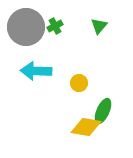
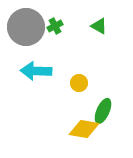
green triangle: rotated 42 degrees counterclockwise
yellow diamond: moved 2 px left, 2 px down
